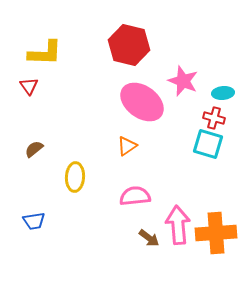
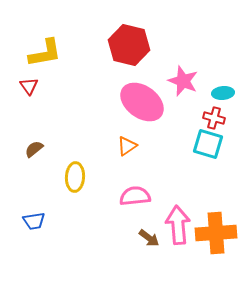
yellow L-shape: rotated 12 degrees counterclockwise
